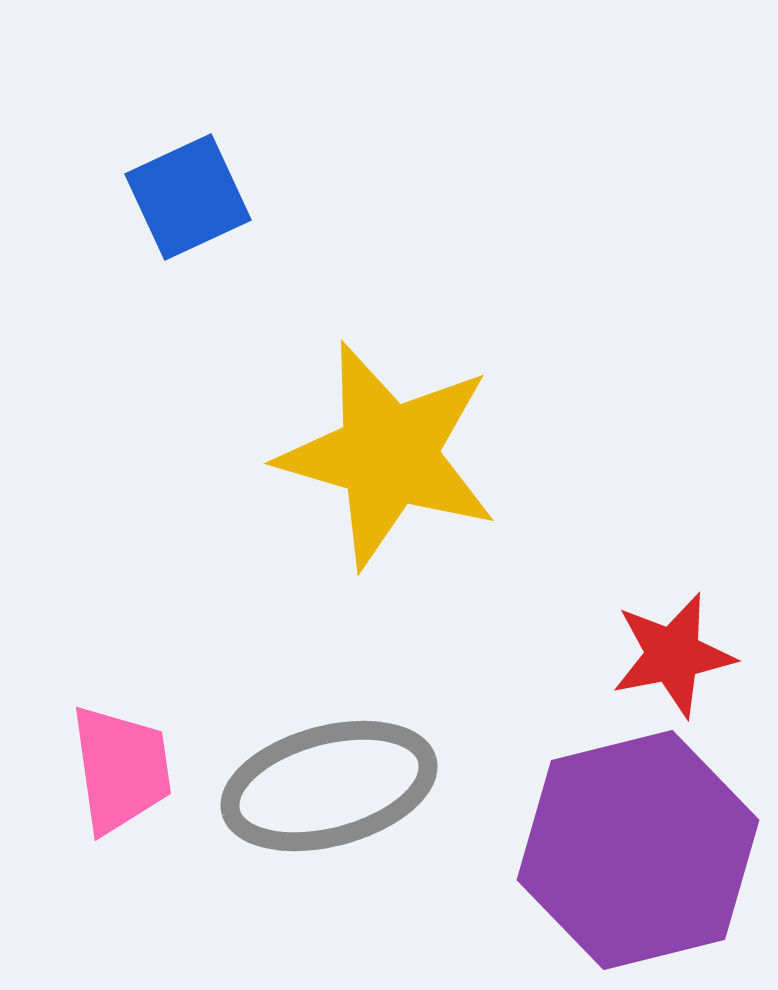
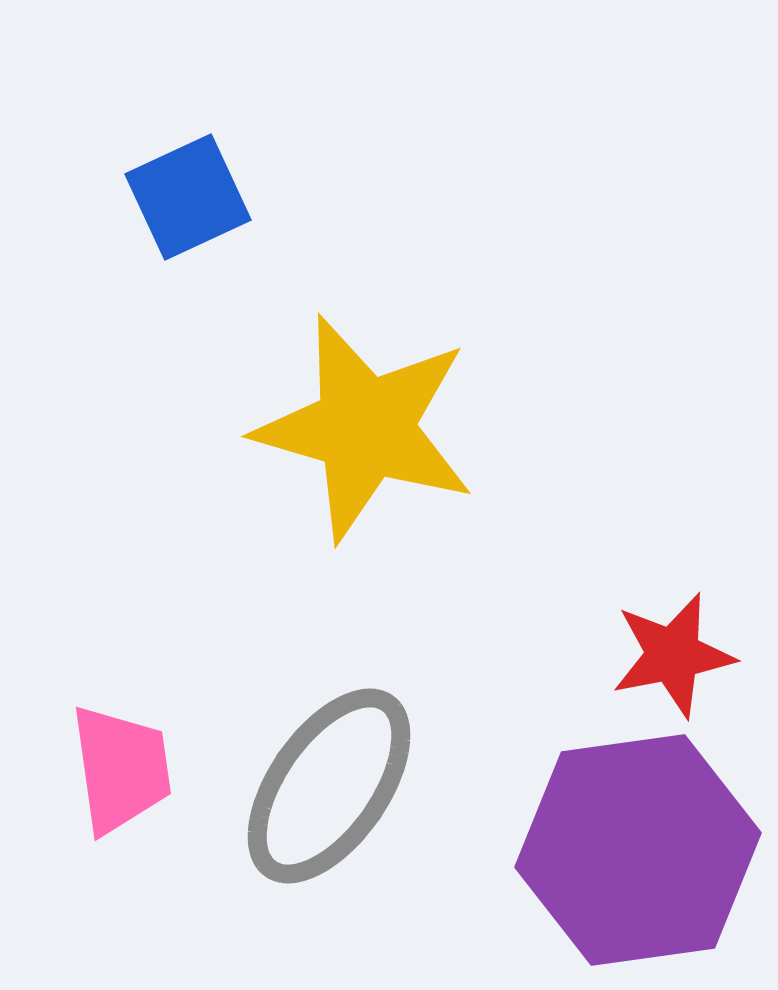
yellow star: moved 23 px left, 27 px up
gray ellipse: rotated 40 degrees counterclockwise
purple hexagon: rotated 6 degrees clockwise
